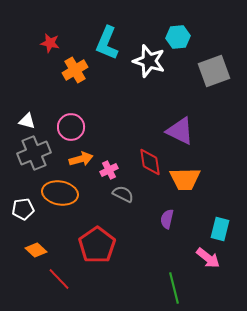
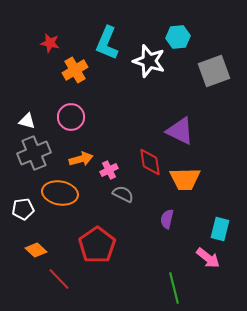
pink circle: moved 10 px up
